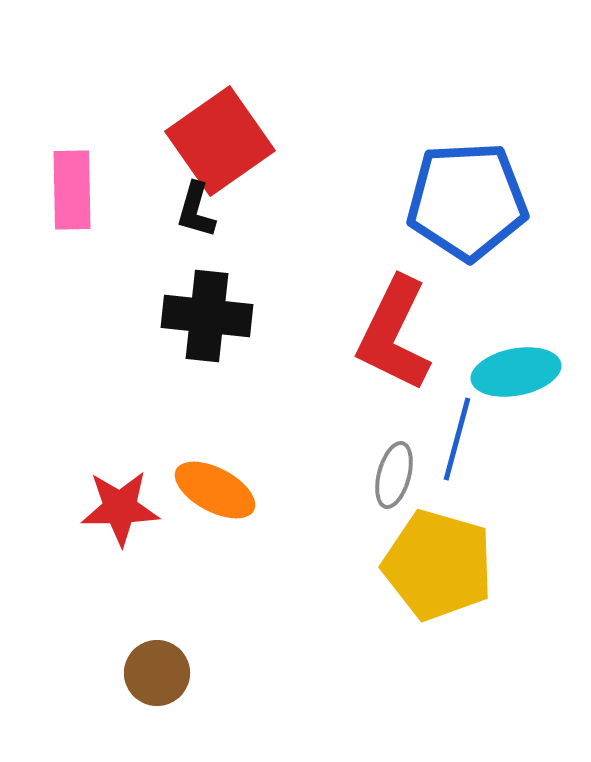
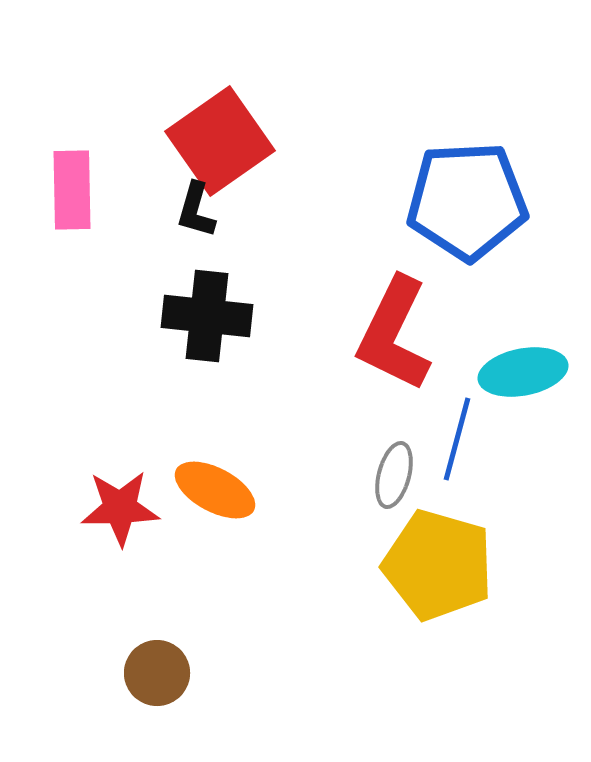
cyan ellipse: moved 7 px right
